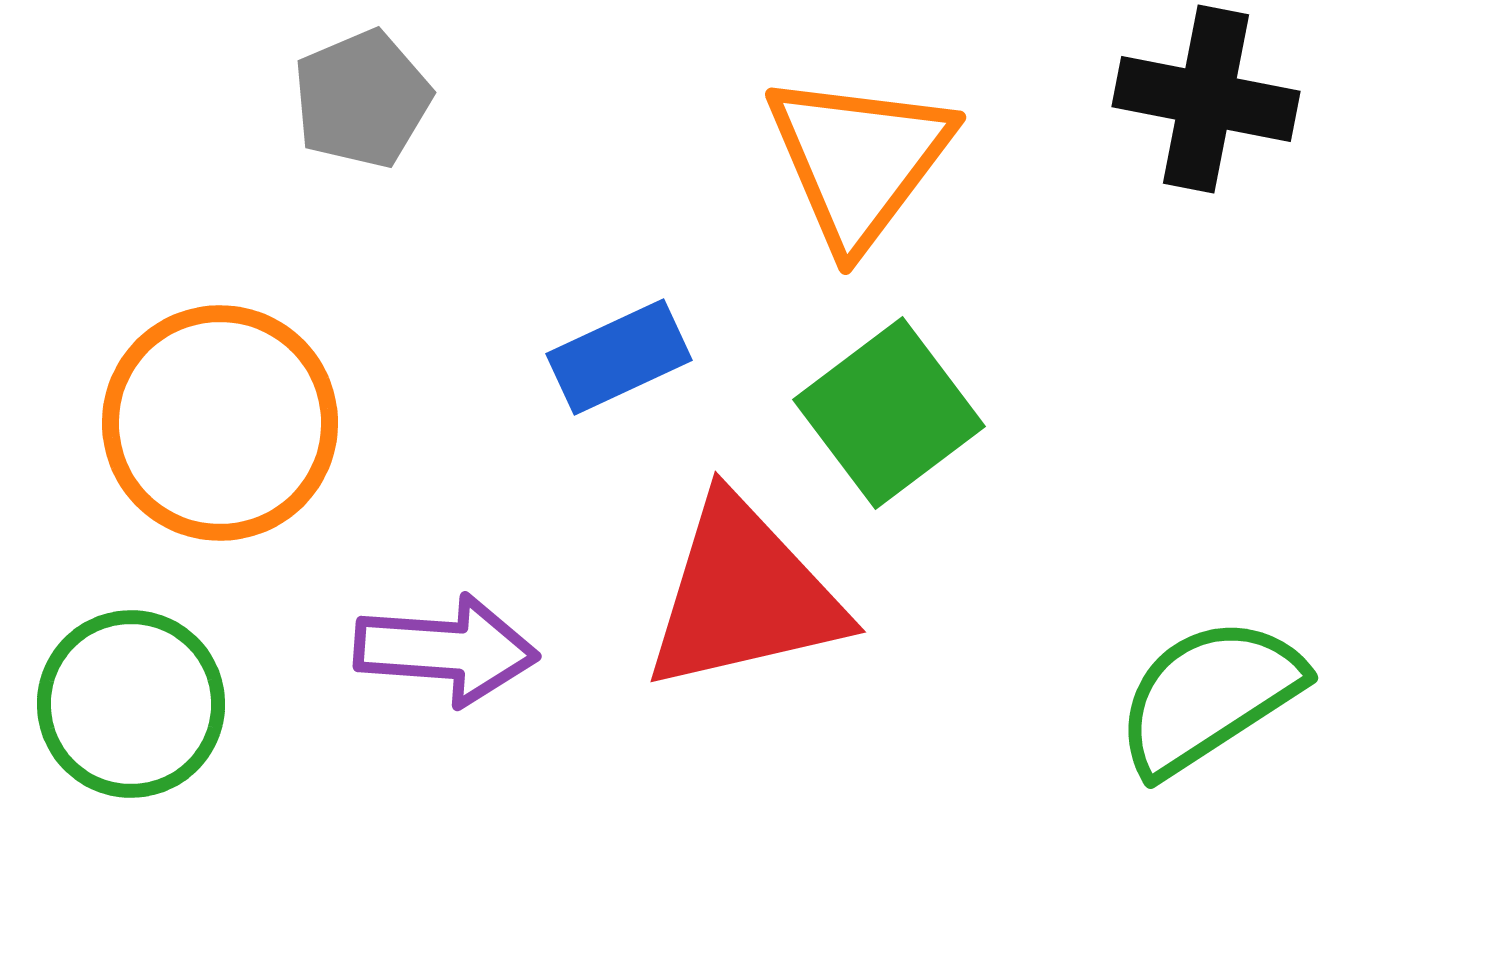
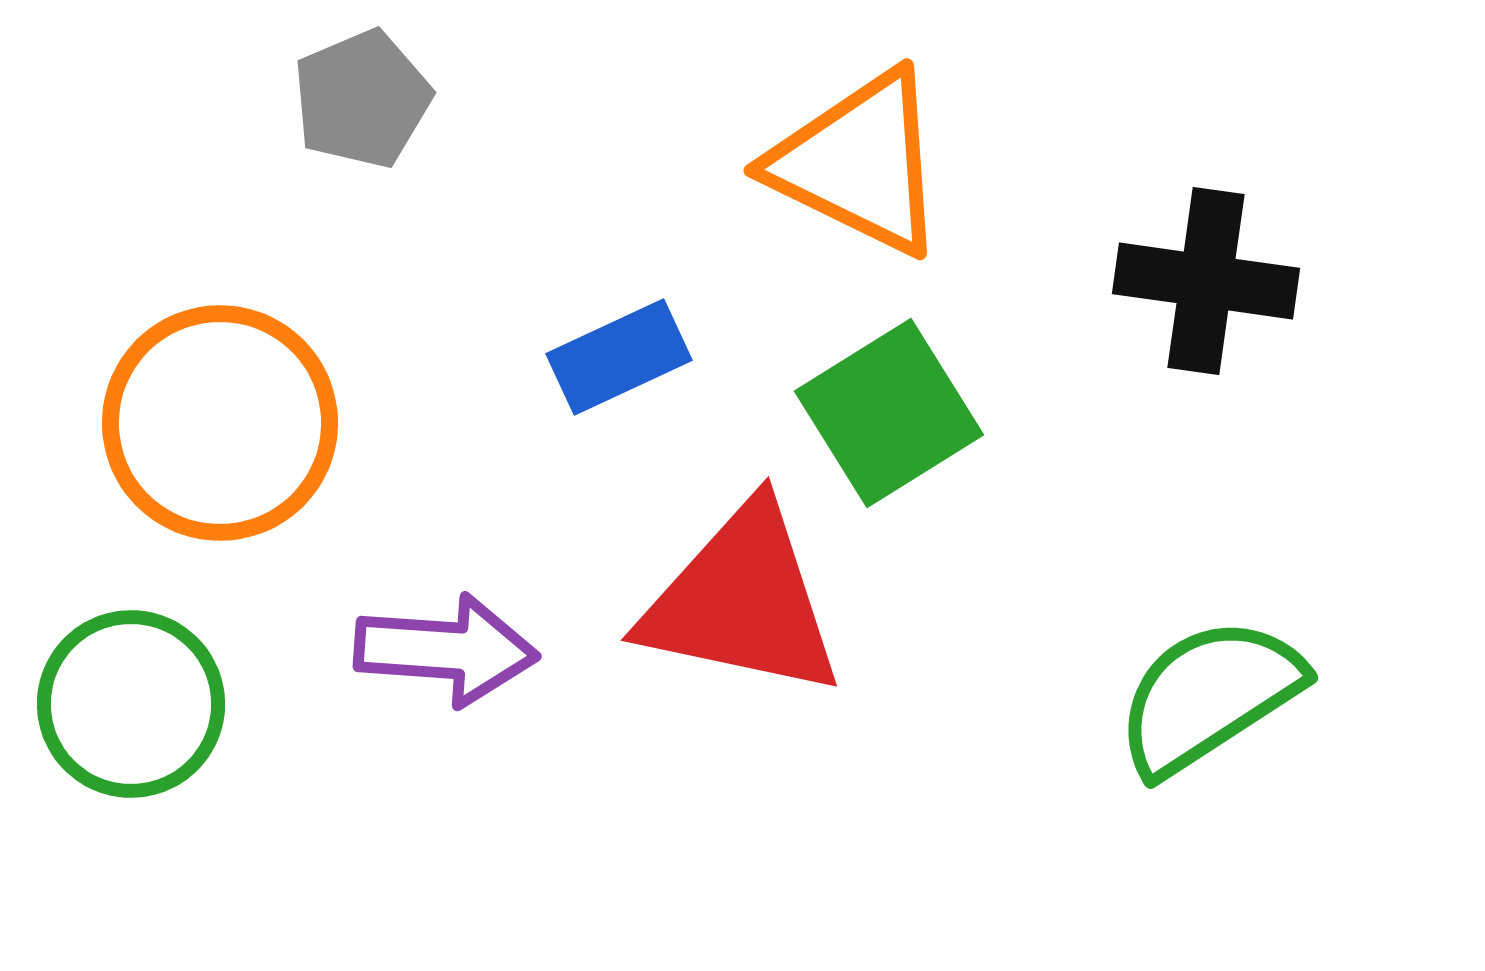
black cross: moved 182 px down; rotated 3 degrees counterclockwise
orange triangle: moved 3 px down; rotated 41 degrees counterclockwise
green square: rotated 5 degrees clockwise
red triangle: moved 2 px left, 6 px down; rotated 25 degrees clockwise
